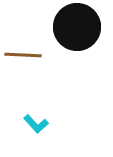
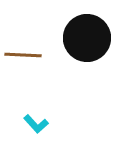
black circle: moved 10 px right, 11 px down
